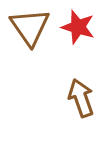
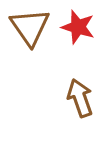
brown arrow: moved 1 px left
